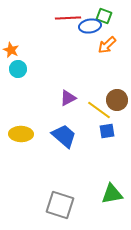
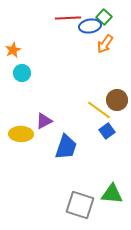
green square: moved 1 px down; rotated 21 degrees clockwise
orange arrow: moved 2 px left, 1 px up; rotated 12 degrees counterclockwise
orange star: moved 2 px right; rotated 21 degrees clockwise
cyan circle: moved 4 px right, 4 px down
purple triangle: moved 24 px left, 23 px down
blue square: rotated 28 degrees counterclockwise
blue trapezoid: moved 2 px right, 11 px down; rotated 68 degrees clockwise
green triangle: rotated 15 degrees clockwise
gray square: moved 20 px right
